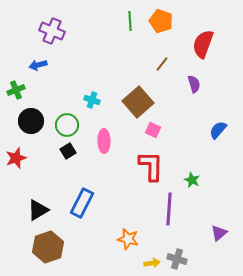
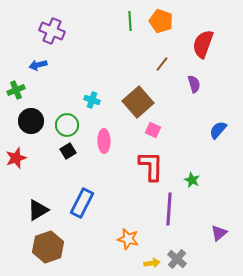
gray cross: rotated 24 degrees clockwise
